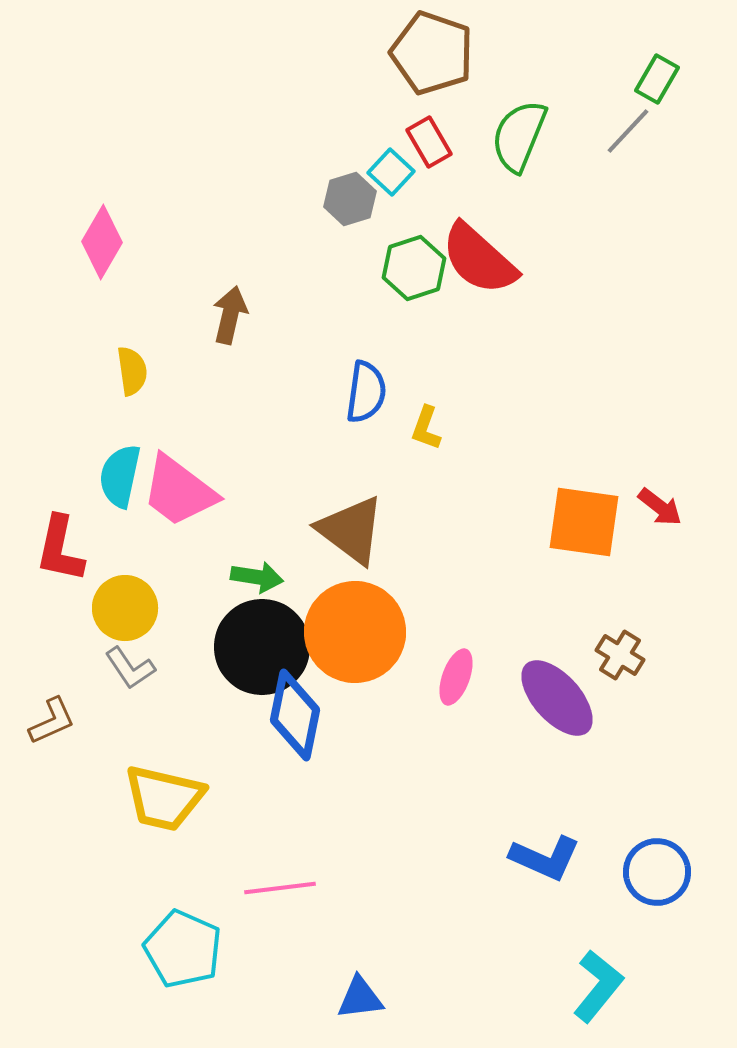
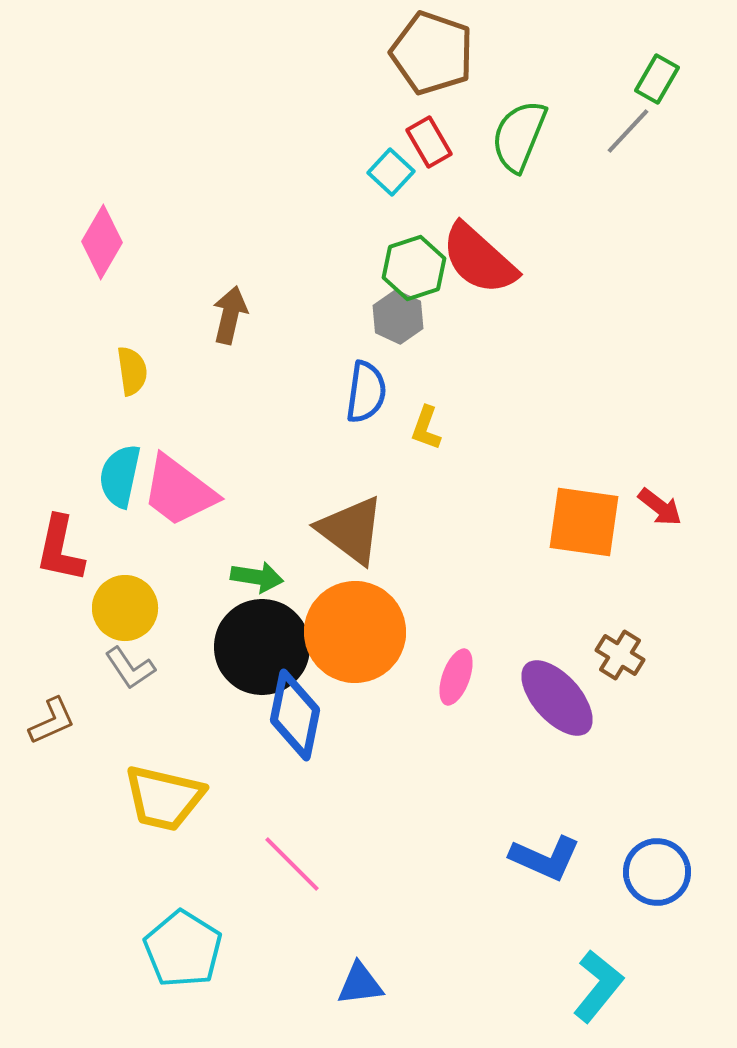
gray hexagon: moved 48 px right, 118 px down; rotated 18 degrees counterclockwise
pink line: moved 12 px right, 24 px up; rotated 52 degrees clockwise
cyan pentagon: rotated 8 degrees clockwise
blue triangle: moved 14 px up
